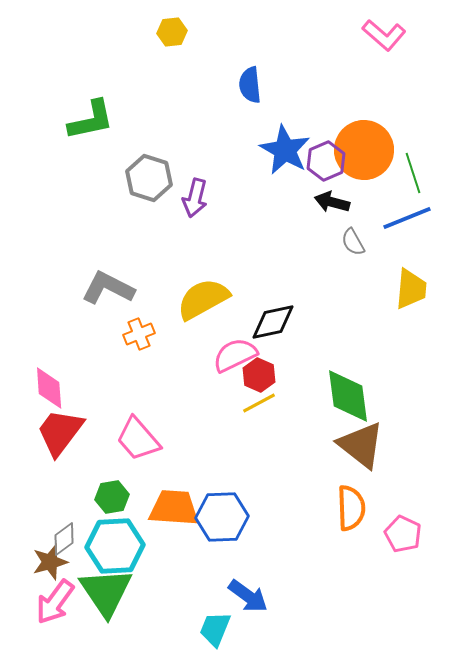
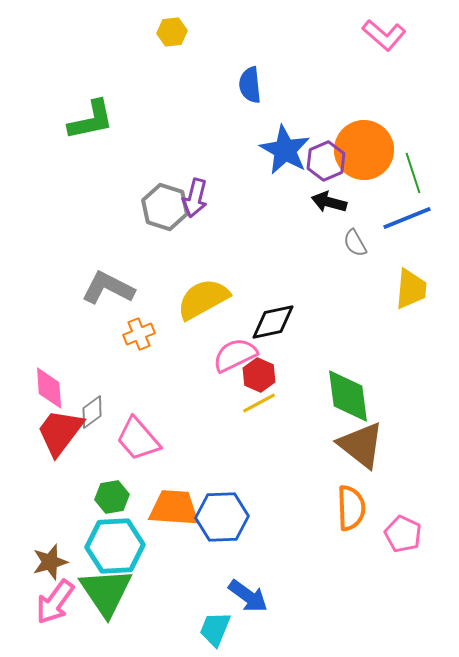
gray hexagon: moved 16 px right, 29 px down
black arrow: moved 3 px left
gray semicircle: moved 2 px right, 1 px down
gray diamond: moved 28 px right, 127 px up
